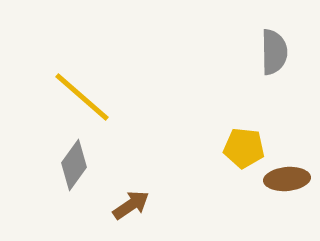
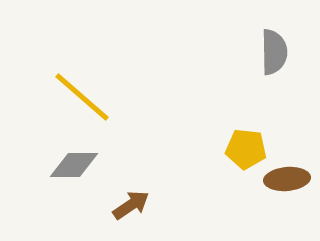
yellow pentagon: moved 2 px right, 1 px down
gray diamond: rotated 54 degrees clockwise
